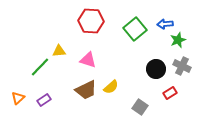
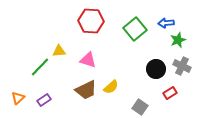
blue arrow: moved 1 px right, 1 px up
